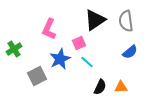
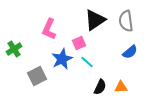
blue star: moved 2 px right
